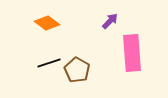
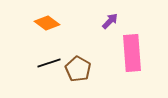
brown pentagon: moved 1 px right, 1 px up
